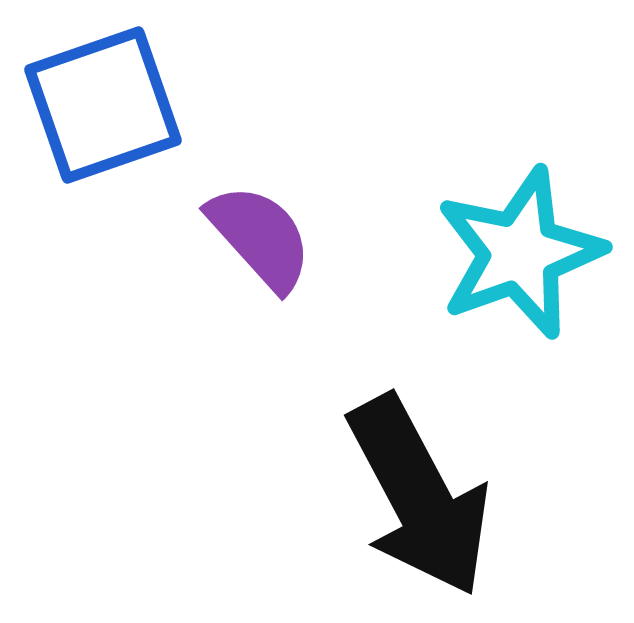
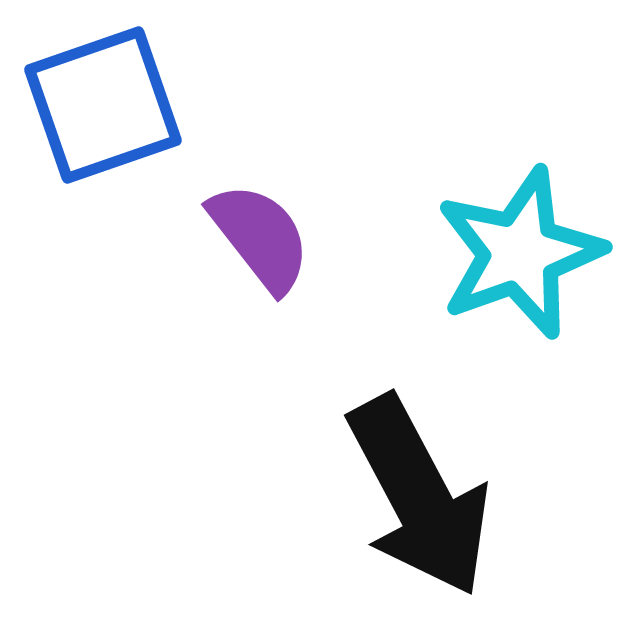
purple semicircle: rotated 4 degrees clockwise
